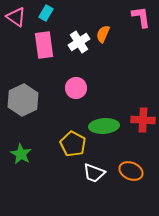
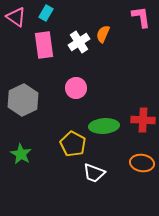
orange ellipse: moved 11 px right, 8 px up; rotated 15 degrees counterclockwise
